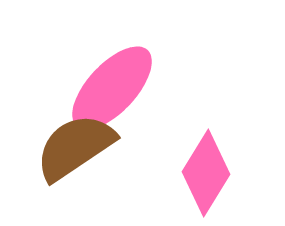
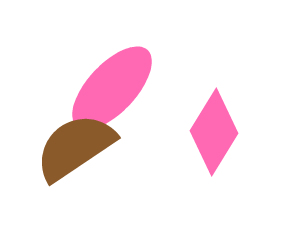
pink diamond: moved 8 px right, 41 px up
